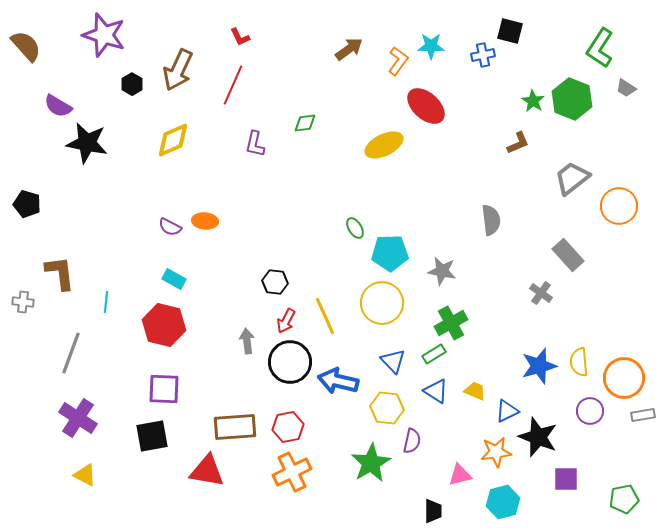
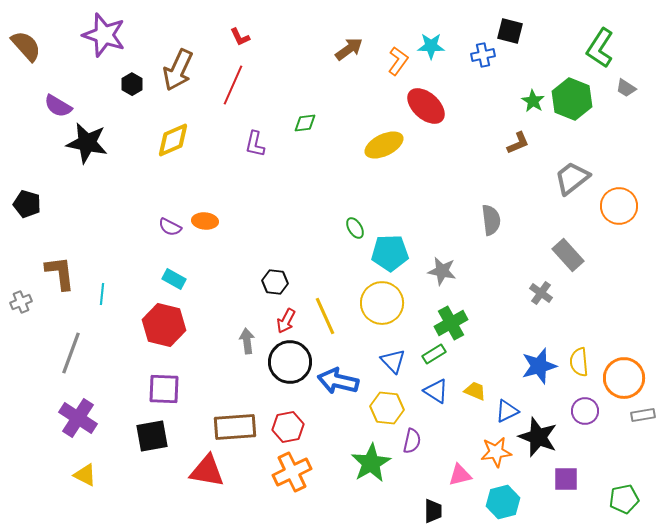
gray cross at (23, 302): moved 2 px left; rotated 30 degrees counterclockwise
cyan line at (106, 302): moved 4 px left, 8 px up
purple circle at (590, 411): moved 5 px left
